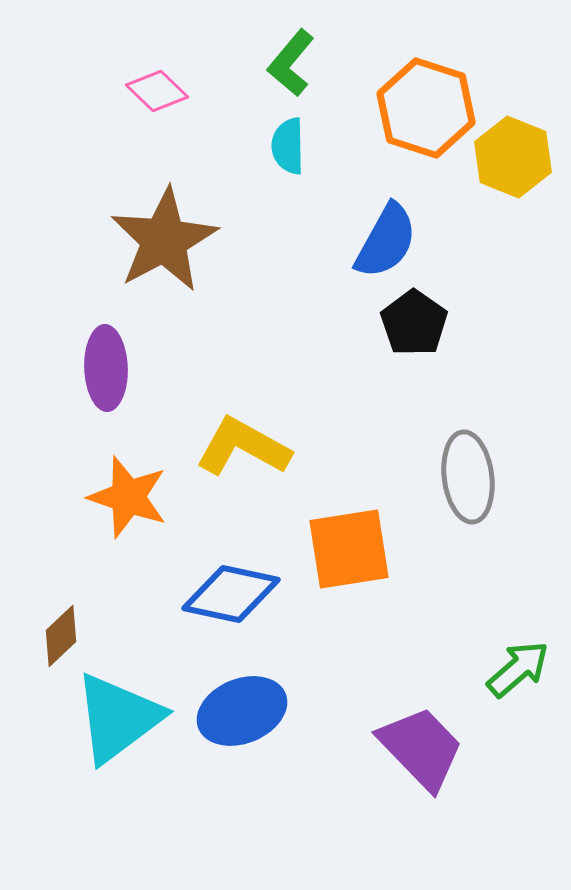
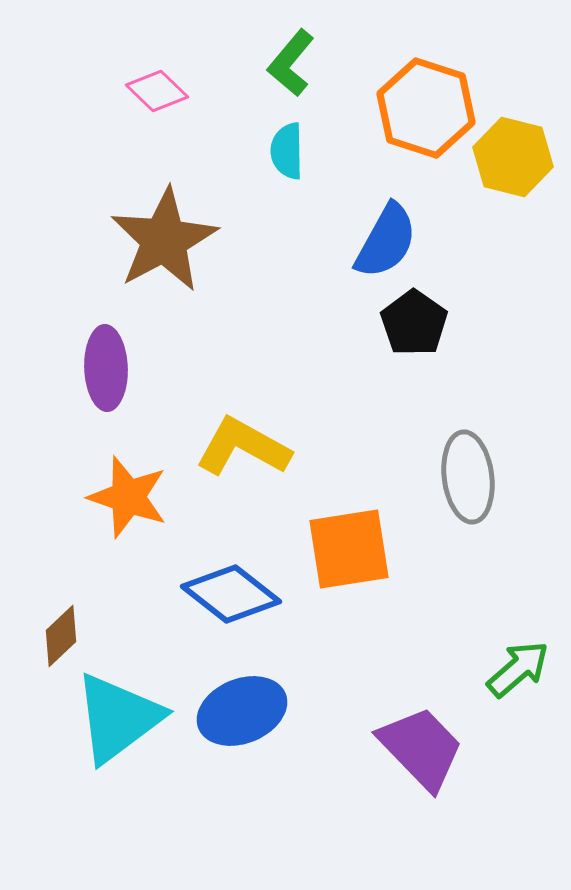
cyan semicircle: moved 1 px left, 5 px down
yellow hexagon: rotated 8 degrees counterclockwise
blue diamond: rotated 26 degrees clockwise
